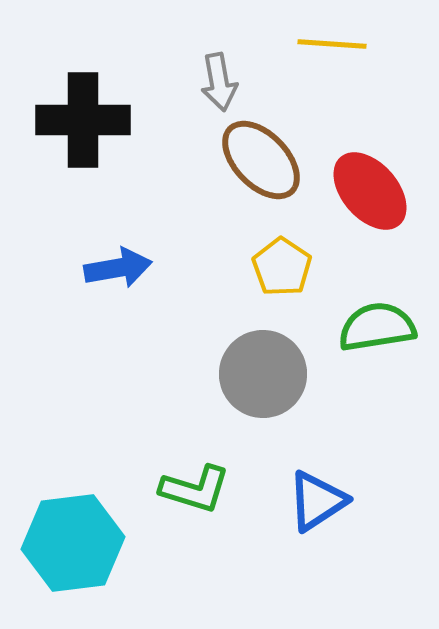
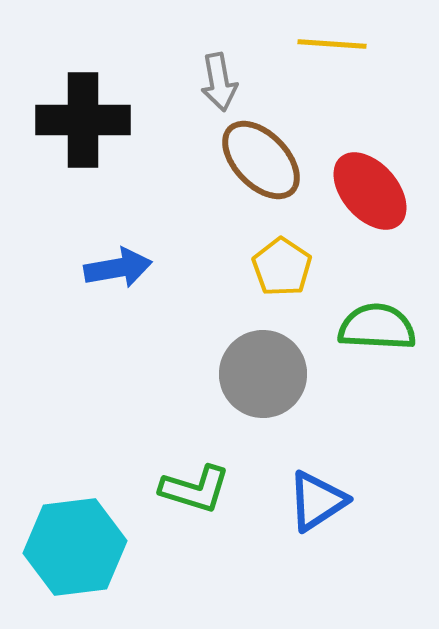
green semicircle: rotated 12 degrees clockwise
cyan hexagon: moved 2 px right, 4 px down
